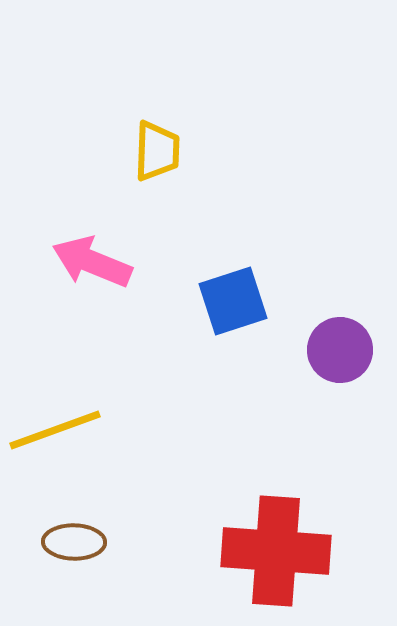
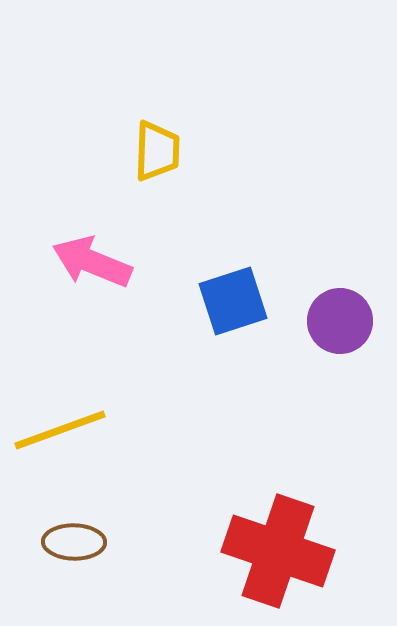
purple circle: moved 29 px up
yellow line: moved 5 px right
red cross: moved 2 px right; rotated 15 degrees clockwise
